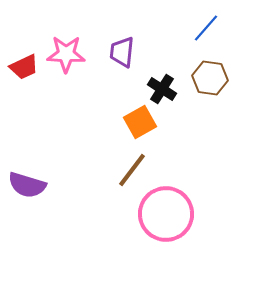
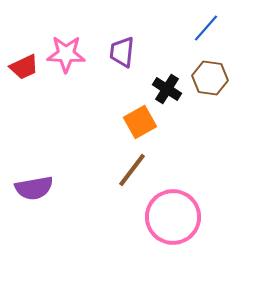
black cross: moved 5 px right
purple semicircle: moved 7 px right, 3 px down; rotated 27 degrees counterclockwise
pink circle: moved 7 px right, 3 px down
